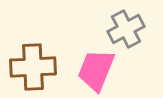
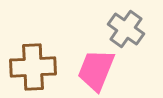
gray cross: rotated 27 degrees counterclockwise
